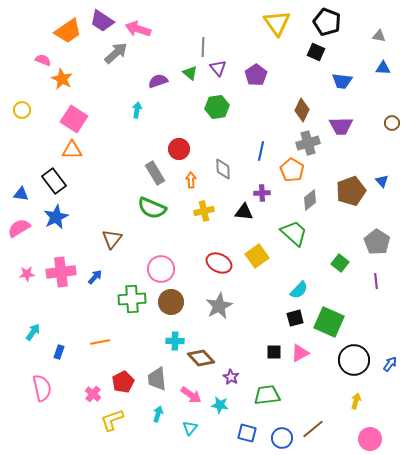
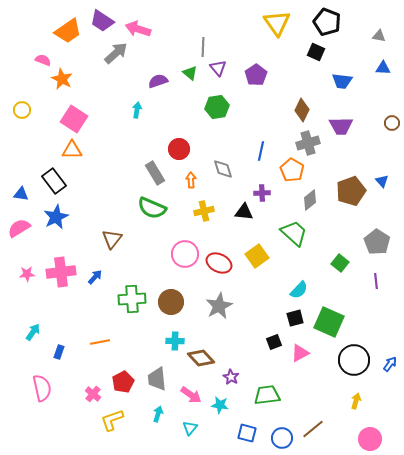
gray diamond at (223, 169): rotated 15 degrees counterclockwise
pink circle at (161, 269): moved 24 px right, 15 px up
black square at (274, 352): moved 10 px up; rotated 21 degrees counterclockwise
